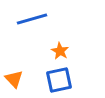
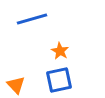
orange triangle: moved 2 px right, 6 px down
